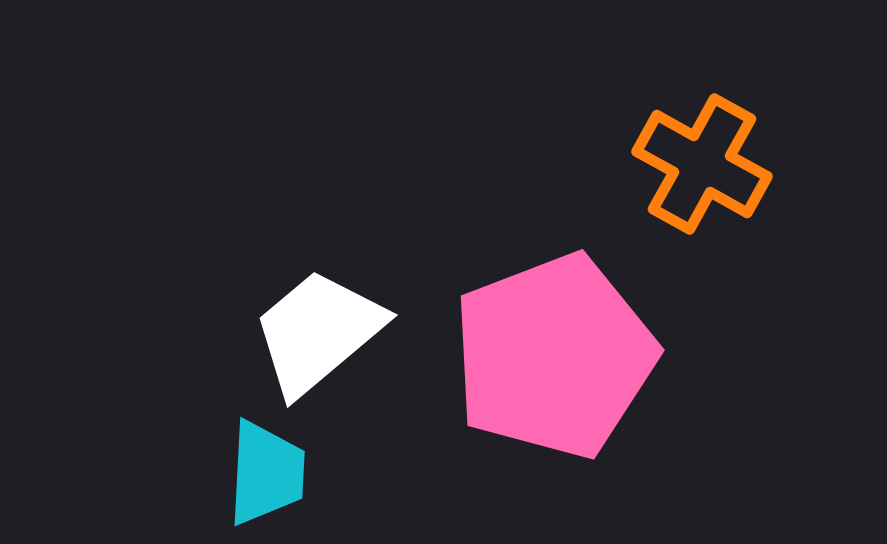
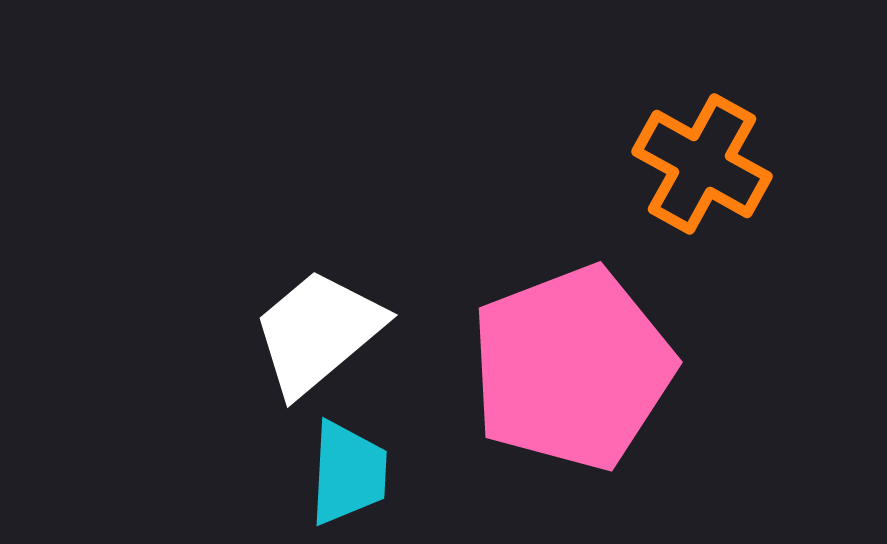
pink pentagon: moved 18 px right, 12 px down
cyan trapezoid: moved 82 px right
